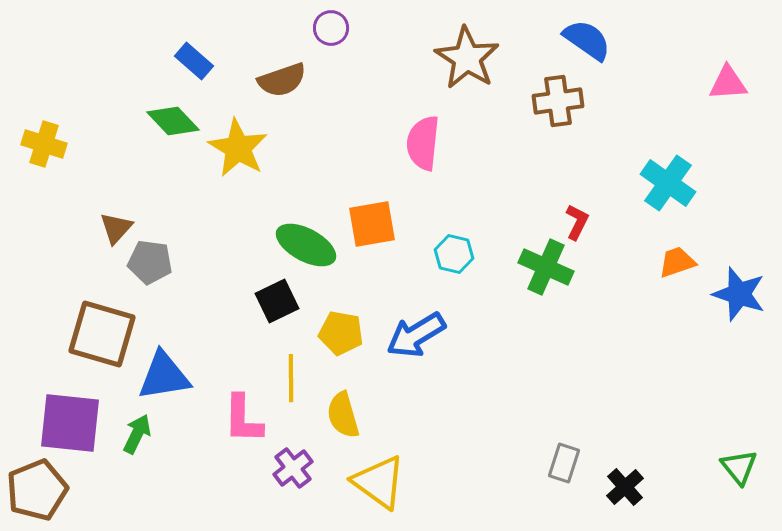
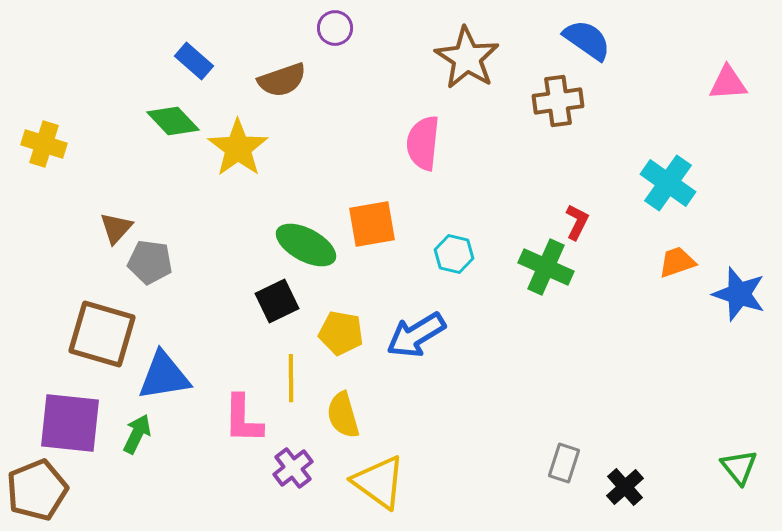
purple circle: moved 4 px right
yellow star: rotated 6 degrees clockwise
